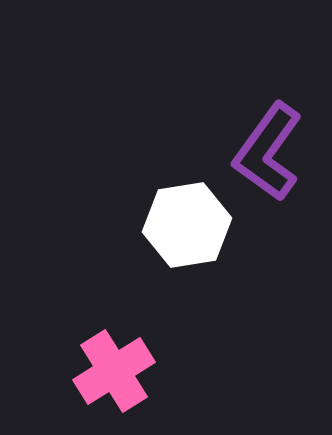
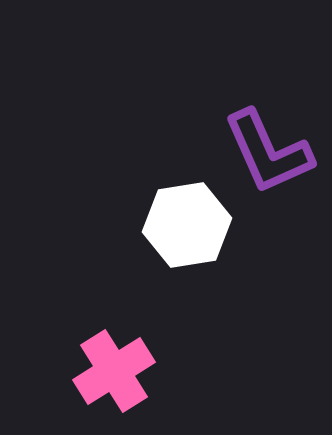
purple L-shape: rotated 60 degrees counterclockwise
